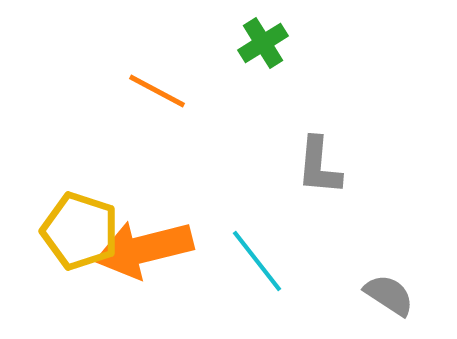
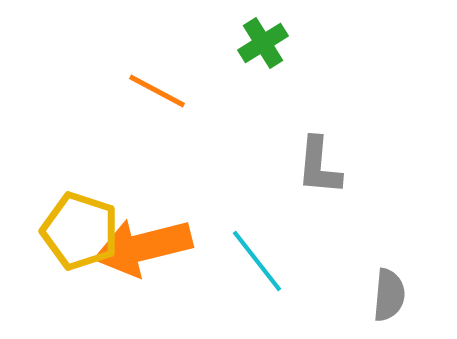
orange arrow: moved 1 px left, 2 px up
gray semicircle: rotated 62 degrees clockwise
